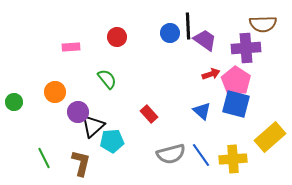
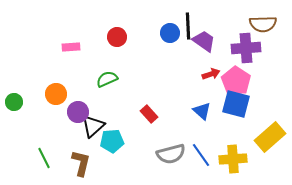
purple trapezoid: moved 1 px left, 1 px down
green semicircle: rotated 75 degrees counterclockwise
orange circle: moved 1 px right, 2 px down
